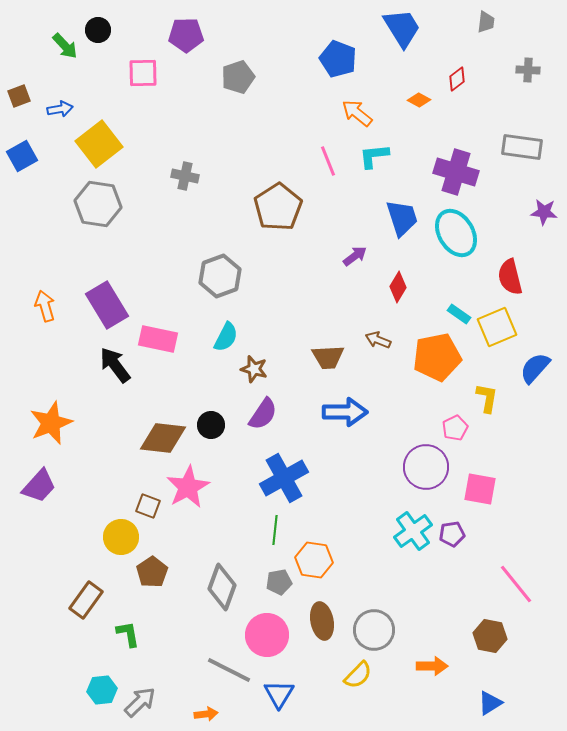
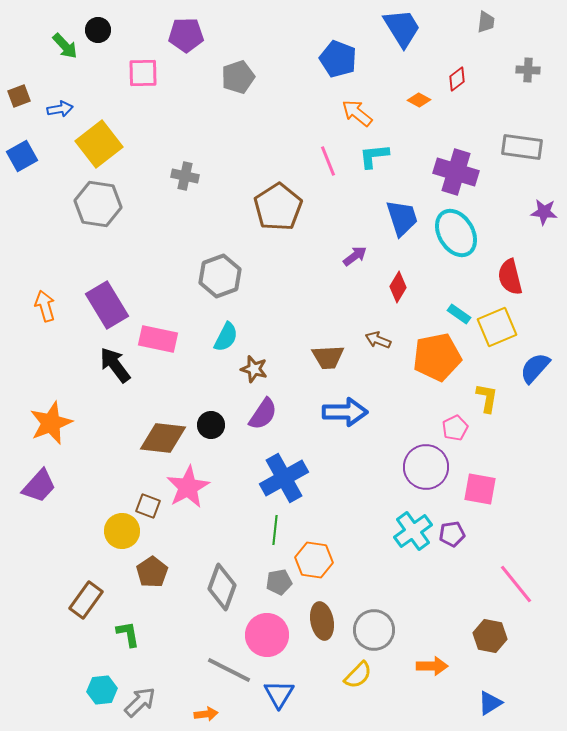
yellow circle at (121, 537): moved 1 px right, 6 px up
